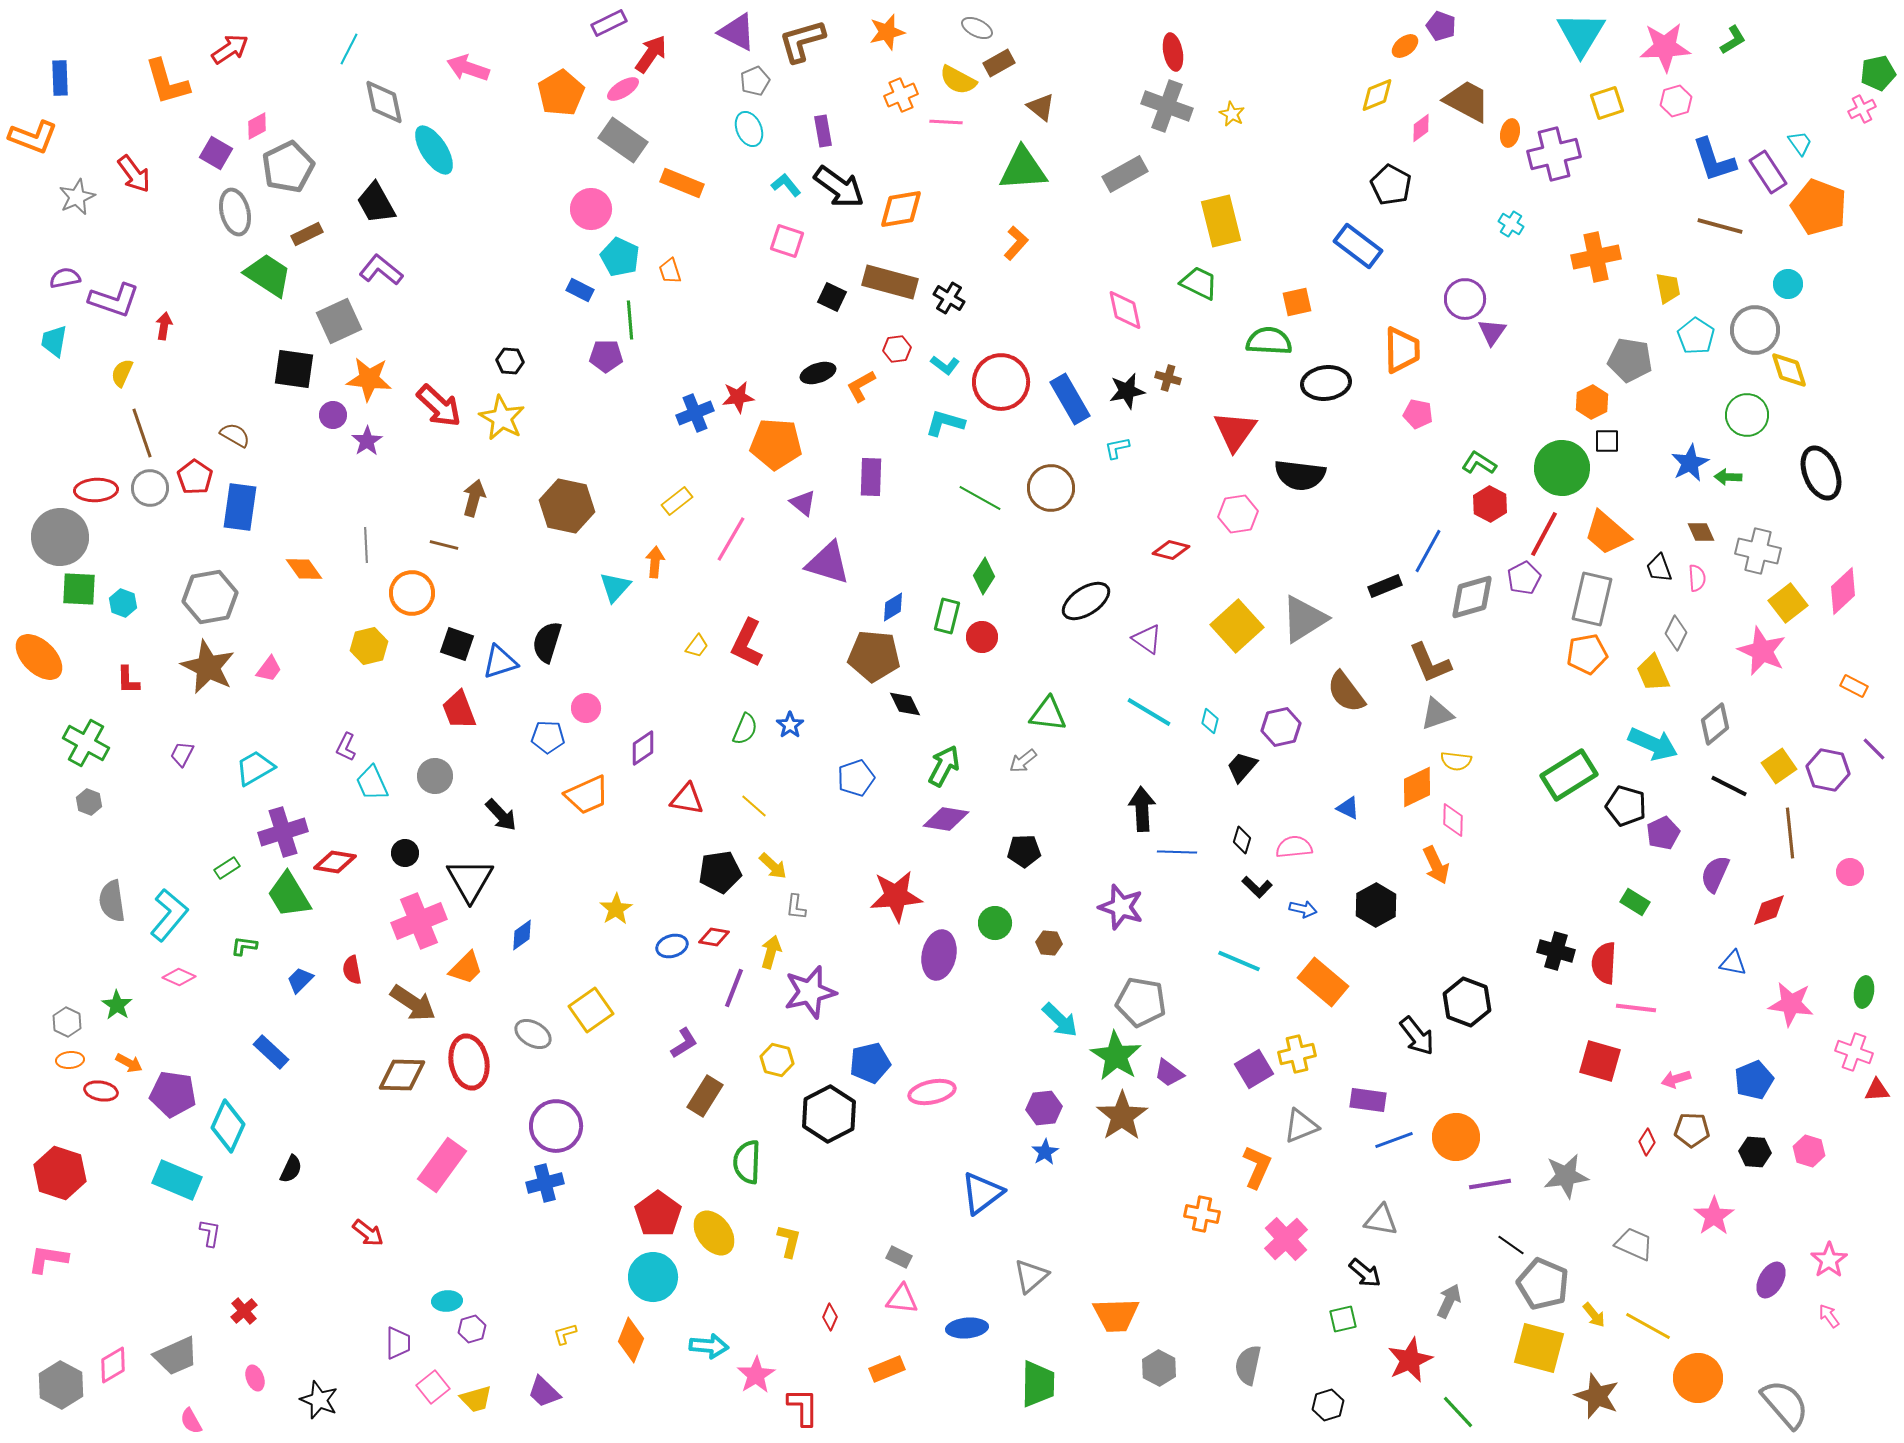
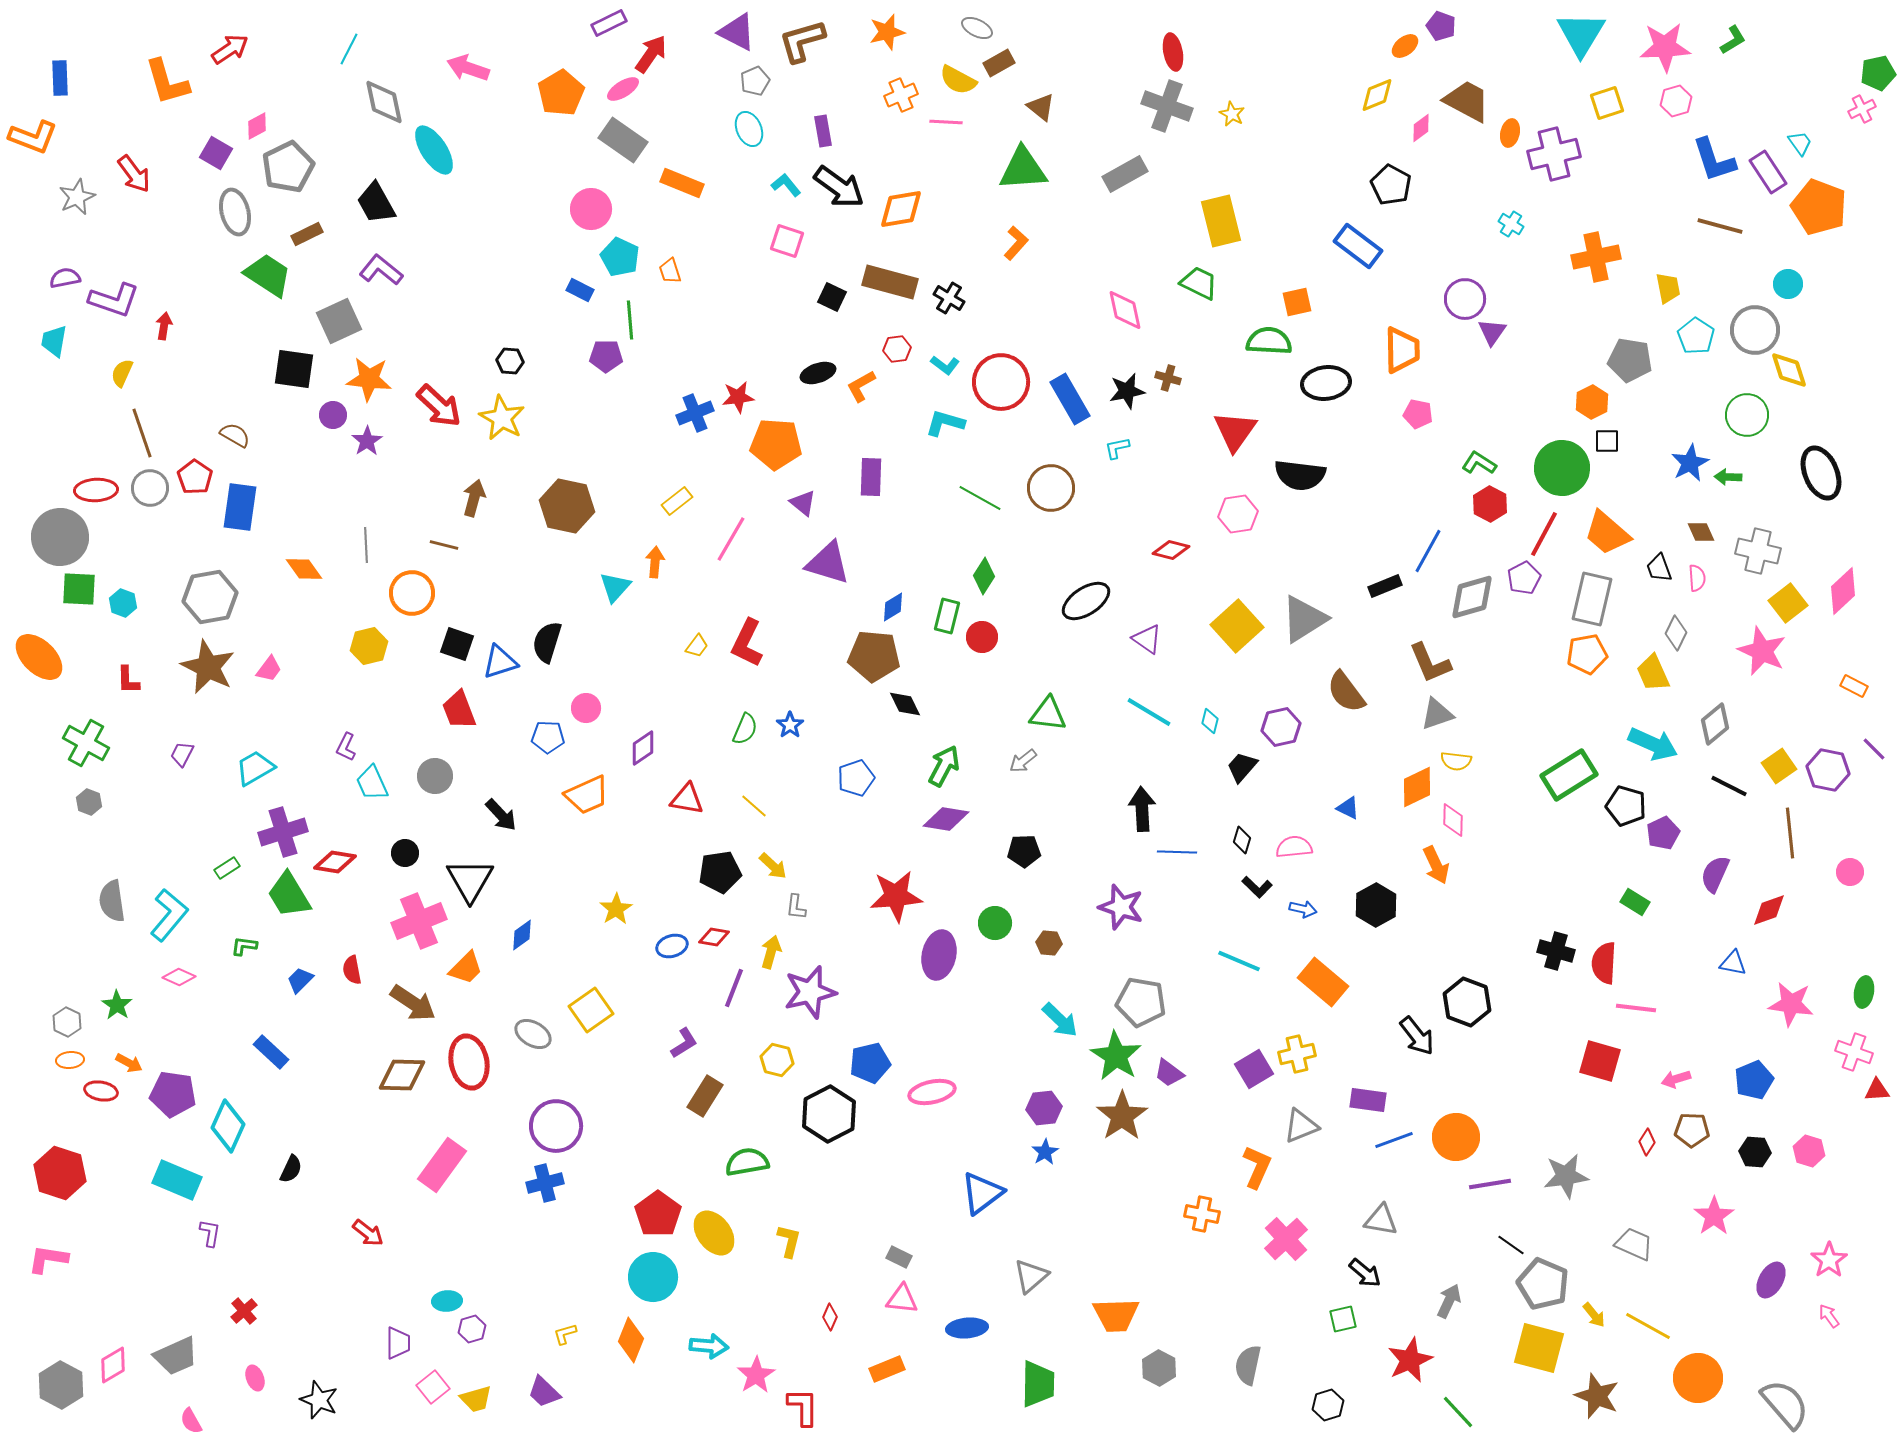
green semicircle at (747, 1162): rotated 78 degrees clockwise
